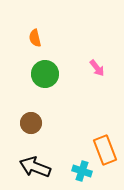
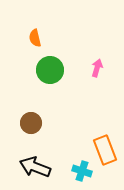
pink arrow: rotated 126 degrees counterclockwise
green circle: moved 5 px right, 4 px up
